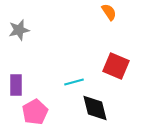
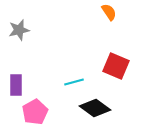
black diamond: rotated 40 degrees counterclockwise
